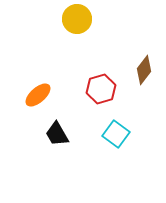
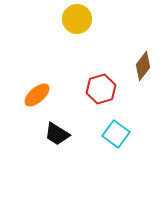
brown diamond: moved 1 px left, 4 px up
orange ellipse: moved 1 px left
black trapezoid: rotated 28 degrees counterclockwise
